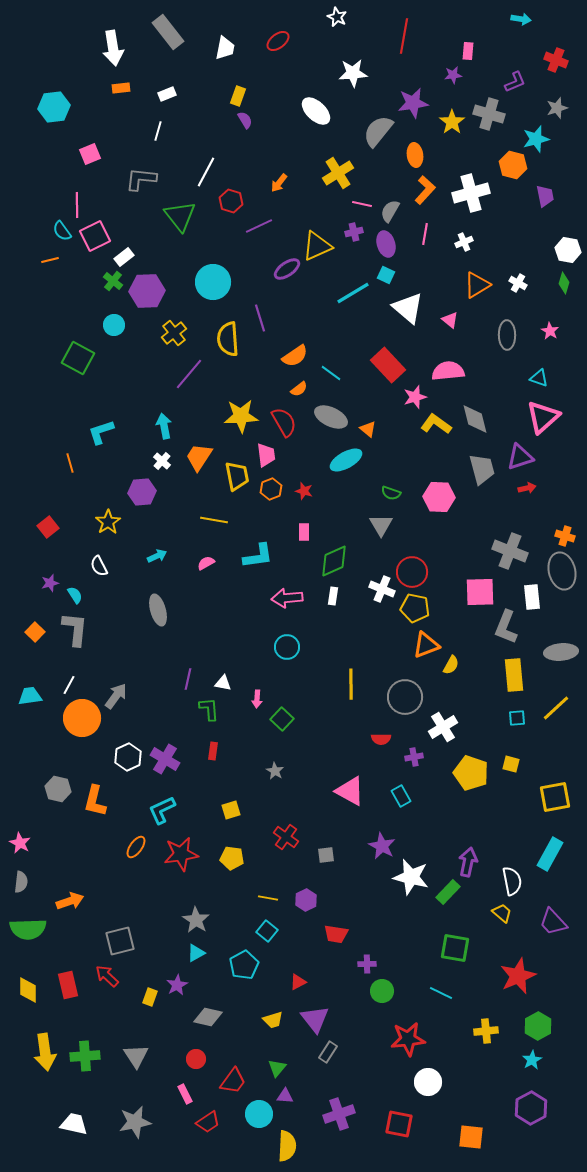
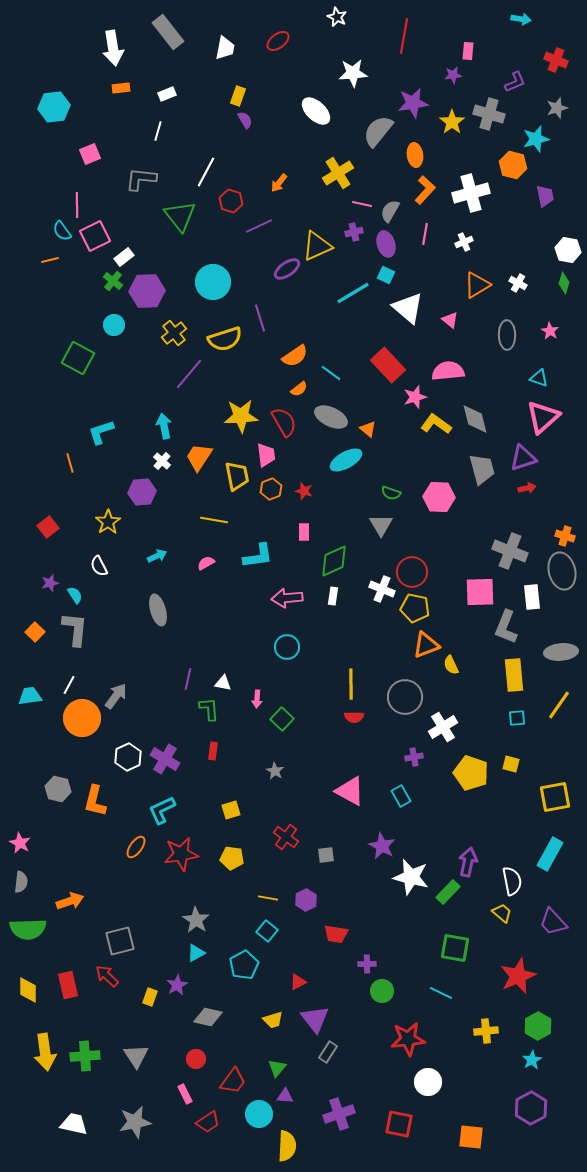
yellow semicircle at (228, 339): moved 3 px left; rotated 104 degrees counterclockwise
purple triangle at (520, 457): moved 3 px right, 1 px down
yellow semicircle at (451, 665): rotated 126 degrees clockwise
yellow line at (556, 708): moved 3 px right, 3 px up; rotated 12 degrees counterclockwise
red semicircle at (381, 739): moved 27 px left, 22 px up
